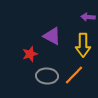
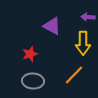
purple triangle: moved 10 px up
yellow arrow: moved 2 px up
gray ellipse: moved 14 px left, 5 px down
